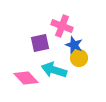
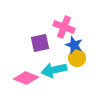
pink cross: moved 2 px right, 1 px down
yellow circle: moved 2 px left
cyan arrow: rotated 30 degrees counterclockwise
pink diamond: rotated 25 degrees counterclockwise
